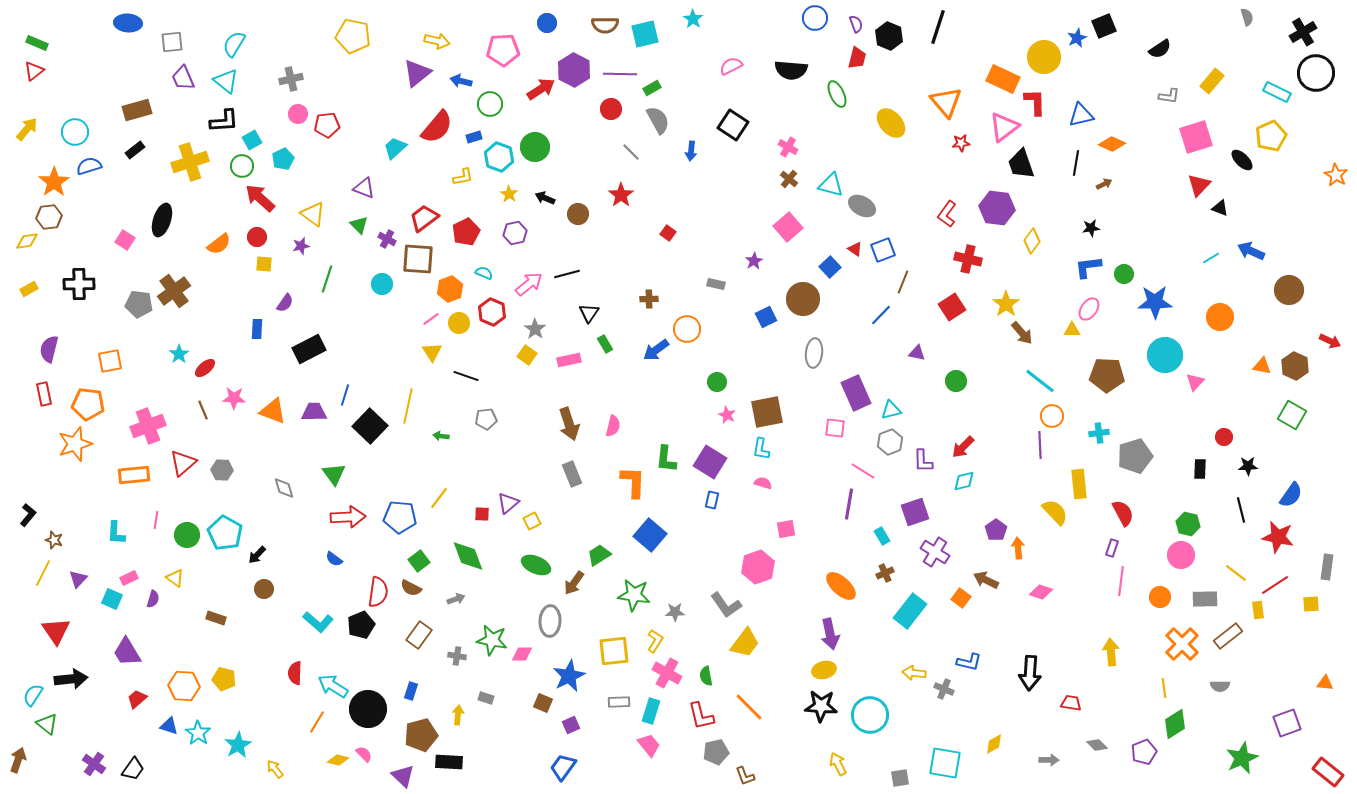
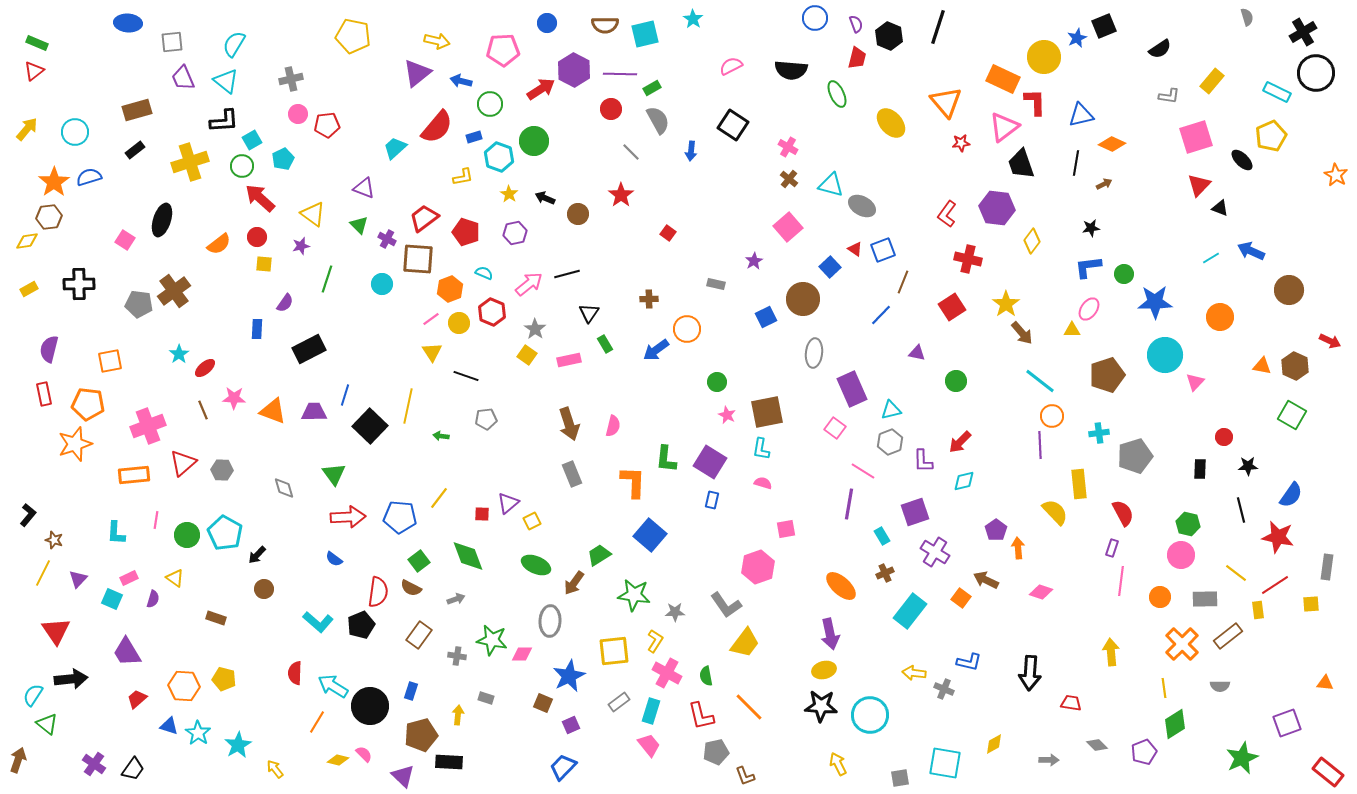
green circle at (535, 147): moved 1 px left, 6 px up
blue semicircle at (89, 166): moved 11 px down
red pentagon at (466, 232): rotated 28 degrees counterclockwise
brown pentagon at (1107, 375): rotated 20 degrees counterclockwise
purple rectangle at (856, 393): moved 4 px left, 4 px up
pink square at (835, 428): rotated 30 degrees clockwise
red arrow at (963, 447): moved 3 px left, 5 px up
gray rectangle at (619, 702): rotated 35 degrees counterclockwise
black circle at (368, 709): moved 2 px right, 3 px up
blue trapezoid at (563, 767): rotated 8 degrees clockwise
